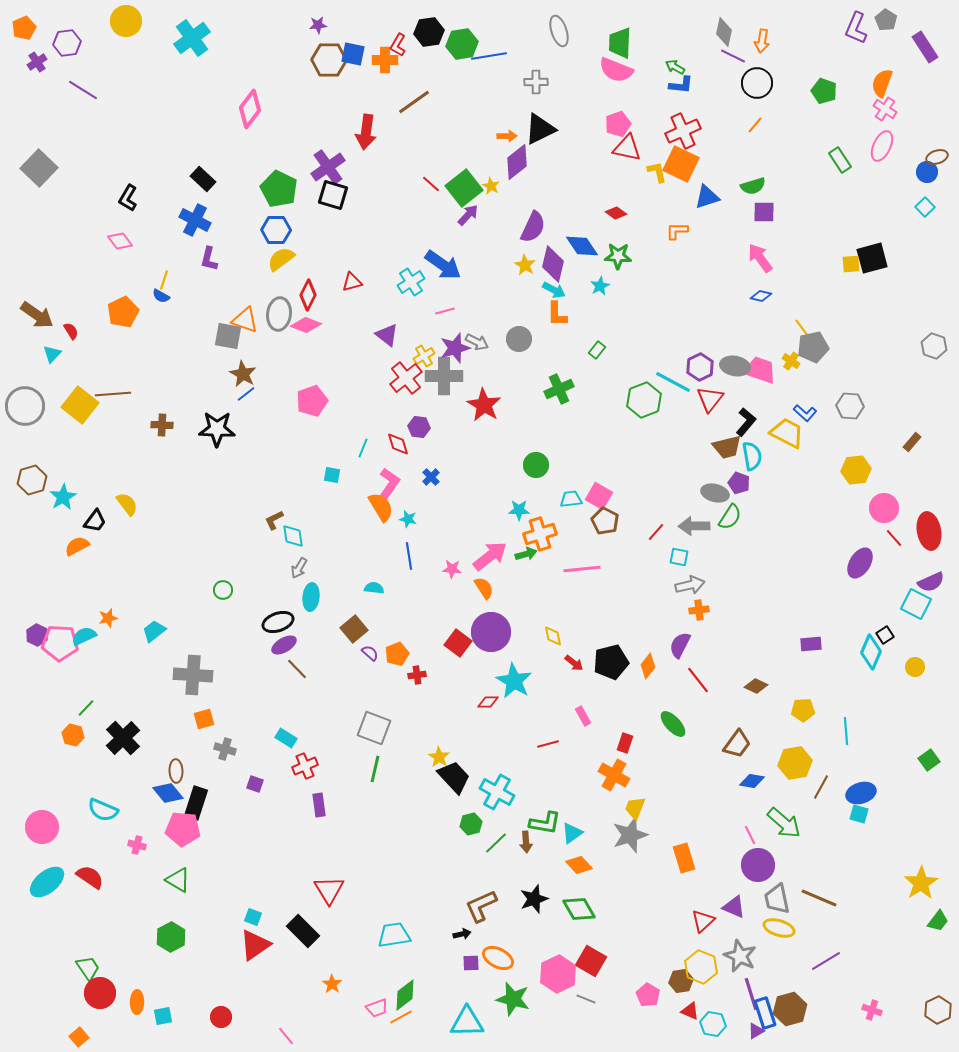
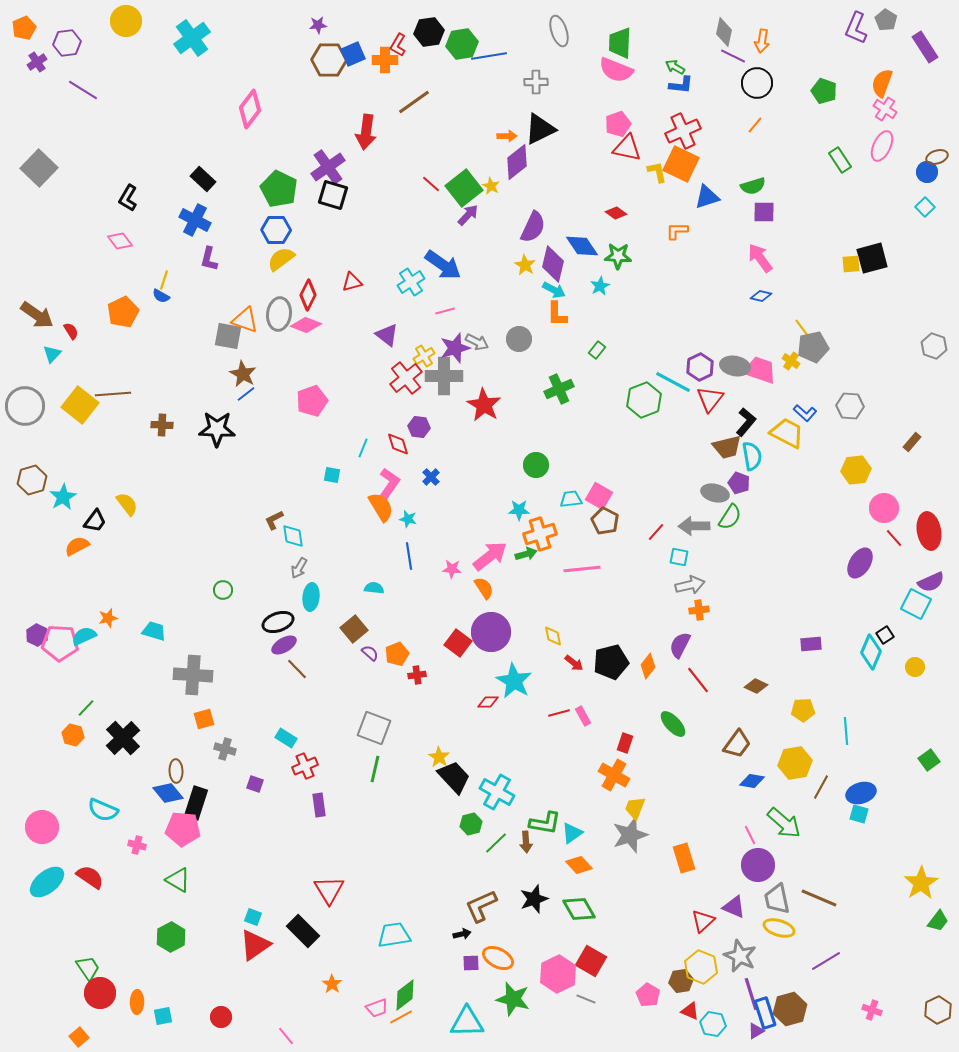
blue square at (353, 54): rotated 35 degrees counterclockwise
cyan trapezoid at (154, 631): rotated 55 degrees clockwise
red line at (548, 744): moved 11 px right, 31 px up
